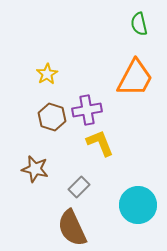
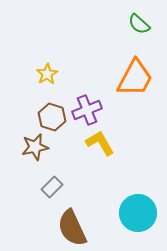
green semicircle: rotated 35 degrees counterclockwise
purple cross: rotated 12 degrees counterclockwise
yellow L-shape: rotated 8 degrees counterclockwise
brown star: moved 22 px up; rotated 24 degrees counterclockwise
gray rectangle: moved 27 px left
cyan circle: moved 8 px down
